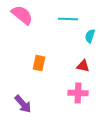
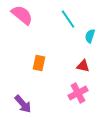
cyan line: rotated 54 degrees clockwise
pink cross: rotated 30 degrees counterclockwise
